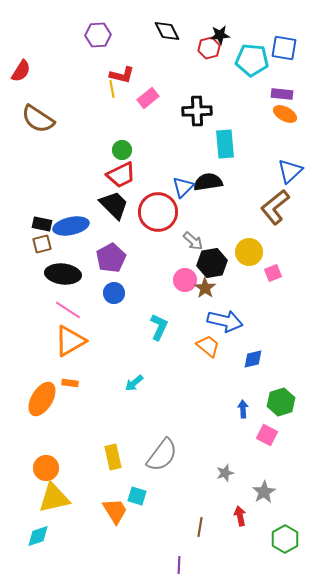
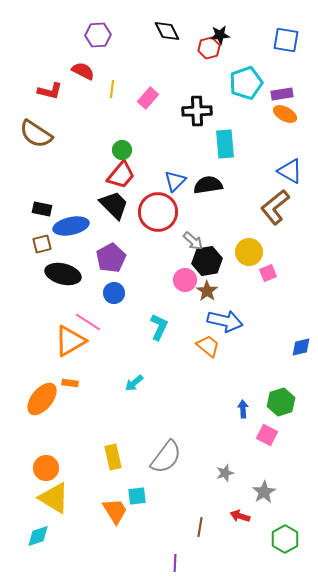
blue square at (284, 48): moved 2 px right, 8 px up
cyan pentagon at (252, 60): moved 6 px left, 23 px down; rotated 24 degrees counterclockwise
red semicircle at (21, 71): moved 62 px right; rotated 95 degrees counterclockwise
red L-shape at (122, 75): moved 72 px left, 16 px down
yellow line at (112, 89): rotated 18 degrees clockwise
purple rectangle at (282, 94): rotated 15 degrees counterclockwise
pink rectangle at (148, 98): rotated 10 degrees counterclockwise
brown semicircle at (38, 119): moved 2 px left, 15 px down
blue triangle at (290, 171): rotated 48 degrees counterclockwise
red trapezoid at (121, 175): rotated 24 degrees counterclockwise
black semicircle at (208, 182): moved 3 px down
blue triangle at (183, 187): moved 8 px left, 6 px up
black rectangle at (42, 224): moved 15 px up
black hexagon at (212, 263): moved 5 px left, 2 px up
pink square at (273, 273): moved 5 px left
black ellipse at (63, 274): rotated 8 degrees clockwise
brown star at (205, 288): moved 2 px right, 3 px down
pink line at (68, 310): moved 20 px right, 12 px down
blue diamond at (253, 359): moved 48 px right, 12 px up
orange ellipse at (42, 399): rotated 8 degrees clockwise
gray semicircle at (162, 455): moved 4 px right, 2 px down
cyan square at (137, 496): rotated 24 degrees counterclockwise
yellow triangle at (54, 498): rotated 44 degrees clockwise
red arrow at (240, 516): rotated 60 degrees counterclockwise
purple line at (179, 565): moved 4 px left, 2 px up
